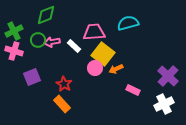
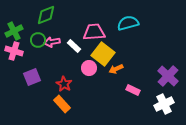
pink circle: moved 6 px left
